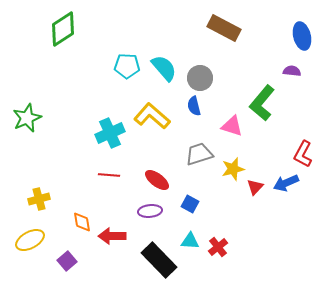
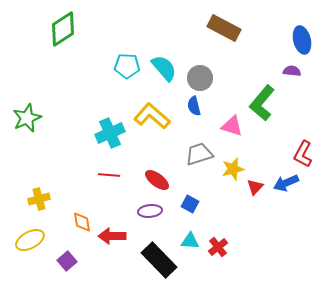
blue ellipse: moved 4 px down
